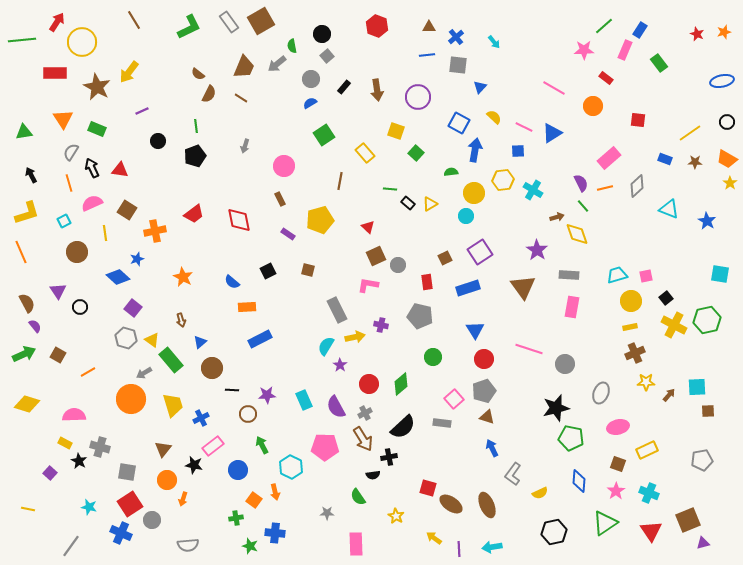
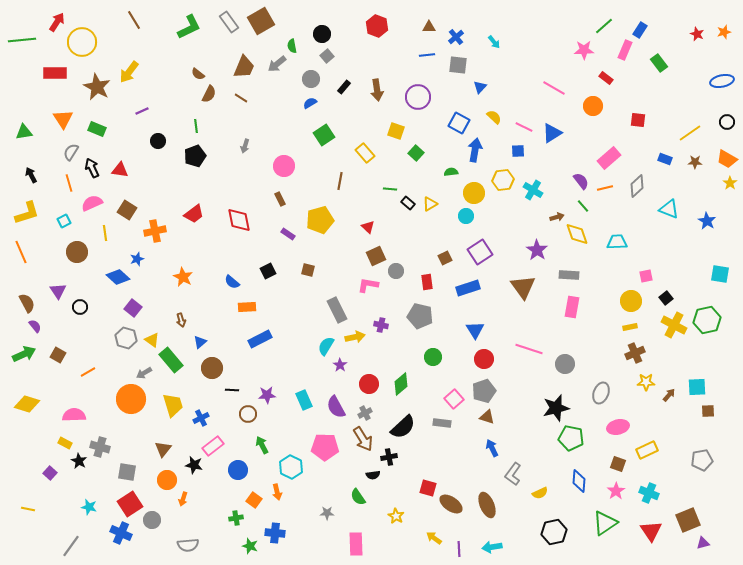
purple semicircle at (581, 183): moved 2 px up; rotated 12 degrees counterclockwise
gray circle at (398, 265): moved 2 px left, 6 px down
cyan trapezoid at (617, 275): moved 33 px up; rotated 15 degrees clockwise
orange arrow at (275, 492): moved 2 px right
